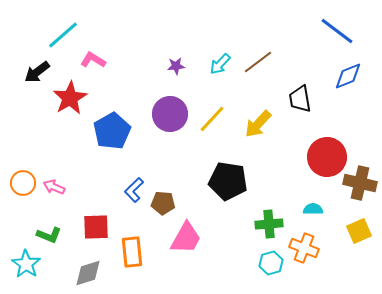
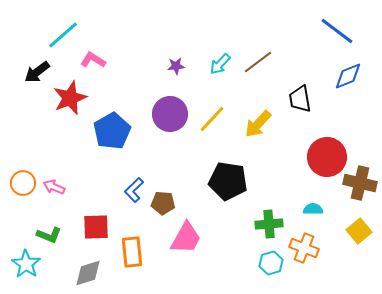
red star: rotated 8 degrees clockwise
yellow square: rotated 15 degrees counterclockwise
